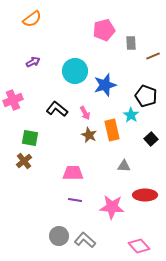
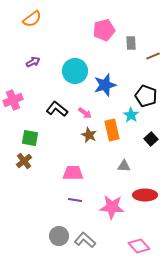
pink arrow: rotated 24 degrees counterclockwise
